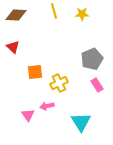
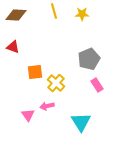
red triangle: rotated 24 degrees counterclockwise
gray pentagon: moved 3 px left
yellow cross: moved 3 px left; rotated 24 degrees counterclockwise
